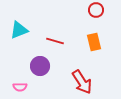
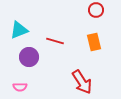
purple circle: moved 11 px left, 9 px up
